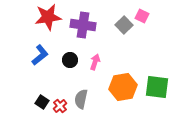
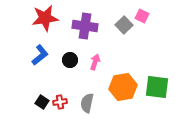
red star: moved 3 px left, 1 px down
purple cross: moved 2 px right, 1 px down
gray semicircle: moved 6 px right, 4 px down
red cross: moved 4 px up; rotated 32 degrees clockwise
